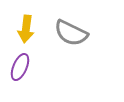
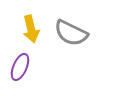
yellow arrow: moved 5 px right; rotated 20 degrees counterclockwise
